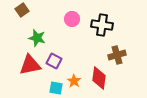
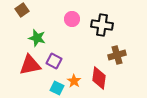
cyan square: moved 1 px right; rotated 16 degrees clockwise
